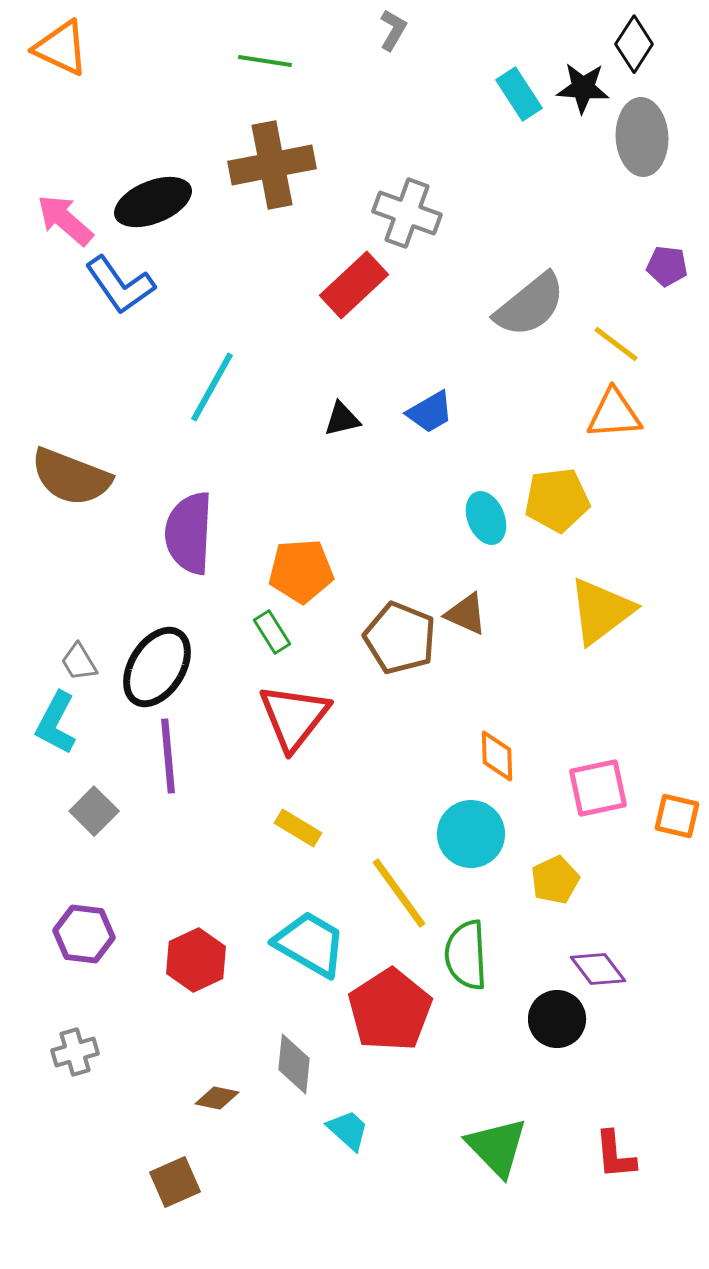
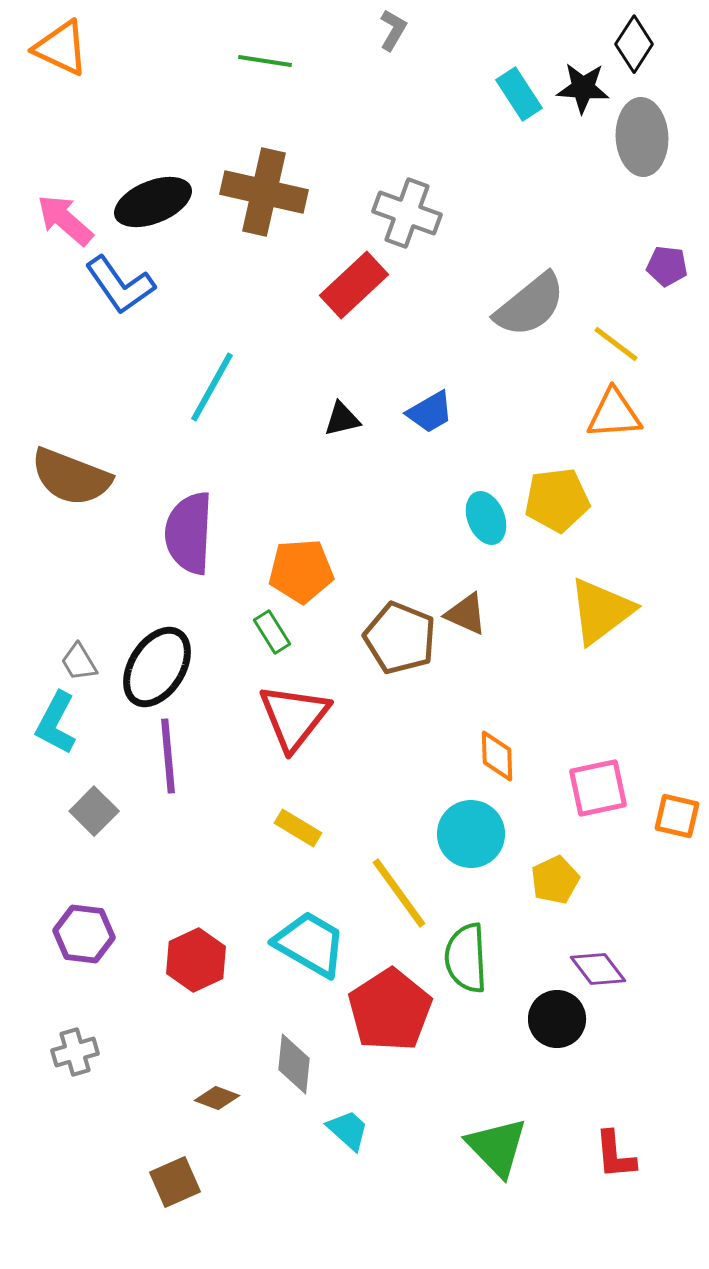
brown cross at (272, 165): moved 8 px left, 27 px down; rotated 24 degrees clockwise
green semicircle at (466, 955): moved 3 px down
brown diamond at (217, 1098): rotated 9 degrees clockwise
